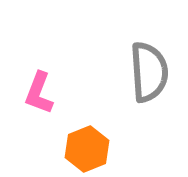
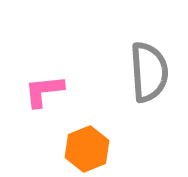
pink L-shape: moved 5 px right, 2 px up; rotated 63 degrees clockwise
